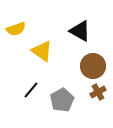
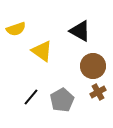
black line: moved 7 px down
